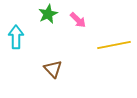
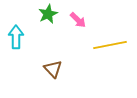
yellow line: moved 4 px left
